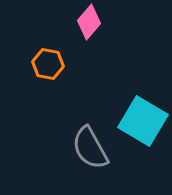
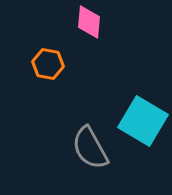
pink diamond: rotated 36 degrees counterclockwise
